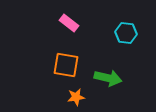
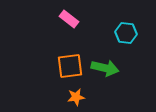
pink rectangle: moved 4 px up
orange square: moved 4 px right, 1 px down; rotated 16 degrees counterclockwise
green arrow: moved 3 px left, 10 px up
